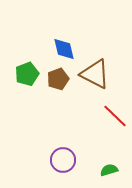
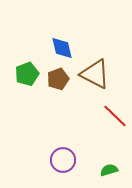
blue diamond: moved 2 px left, 1 px up
